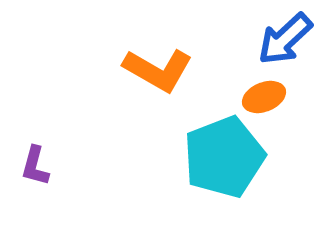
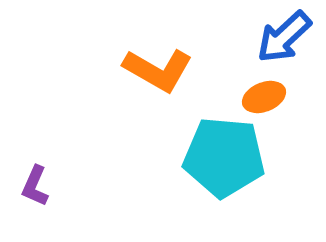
blue arrow: moved 1 px left, 2 px up
cyan pentagon: rotated 26 degrees clockwise
purple L-shape: moved 20 px down; rotated 9 degrees clockwise
